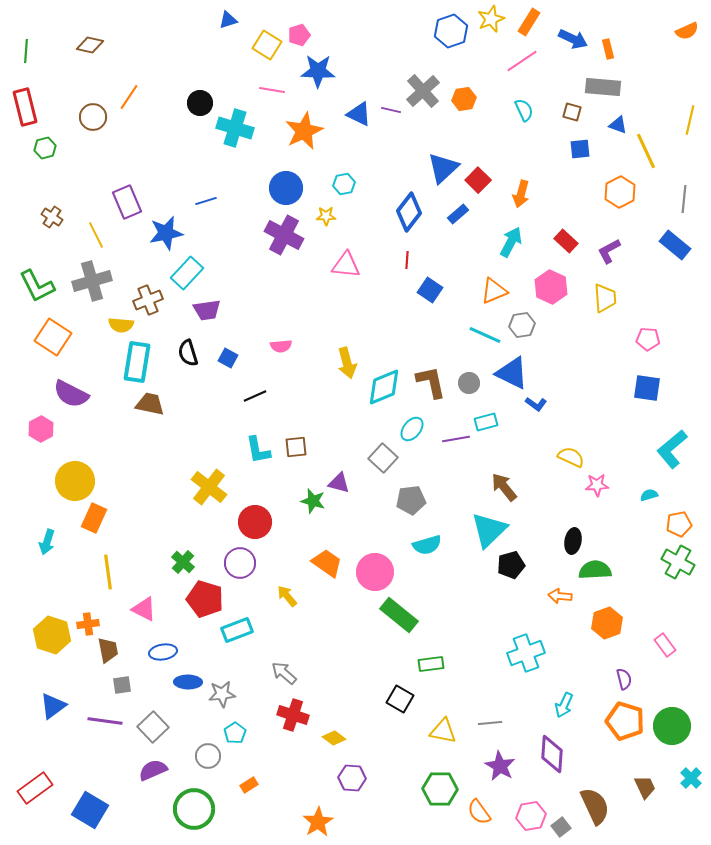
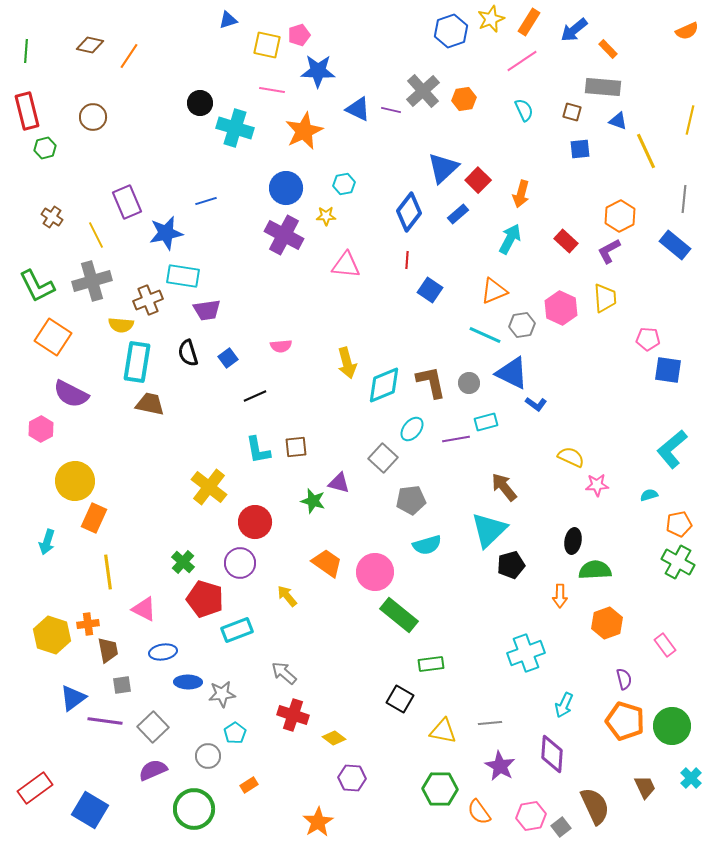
blue arrow at (573, 39): moved 1 px right, 9 px up; rotated 116 degrees clockwise
yellow square at (267, 45): rotated 20 degrees counterclockwise
orange rectangle at (608, 49): rotated 30 degrees counterclockwise
orange line at (129, 97): moved 41 px up
red rectangle at (25, 107): moved 2 px right, 4 px down
blue triangle at (359, 114): moved 1 px left, 5 px up
blue triangle at (618, 125): moved 4 px up
orange hexagon at (620, 192): moved 24 px down
cyan arrow at (511, 242): moved 1 px left, 3 px up
cyan rectangle at (187, 273): moved 4 px left, 3 px down; rotated 56 degrees clockwise
pink hexagon at (551, 287): moved 10 px right, 21 px down
blue square at (228, 358): rotated 24 degrees clockwise
cyan diamond at (384, 387): moved 2 px up
blue square at (647, 388): moved 21 px right, 18 px up
orange arrow at (560, 596): rotated 95 degrees counterclockwise
blue triangle at (53, 706): moved 20 px right, 8 px up
